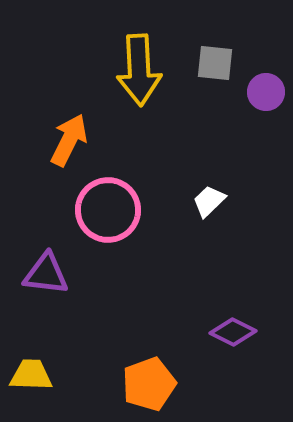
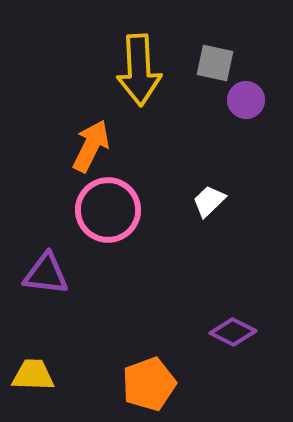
gray square: rotated 6 degrees clockwise
purple circle: moved 20 px left, 8 px down
orange arrow: moved 22 px right, 6 px down
yellow trapezoid: moved 2 px right
